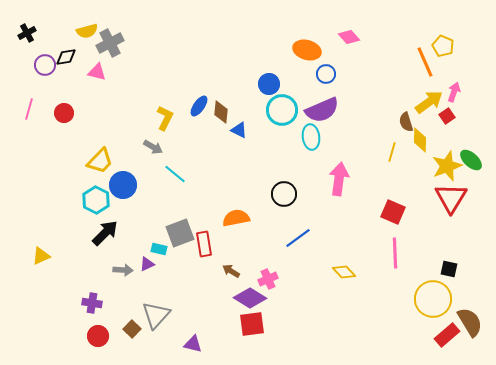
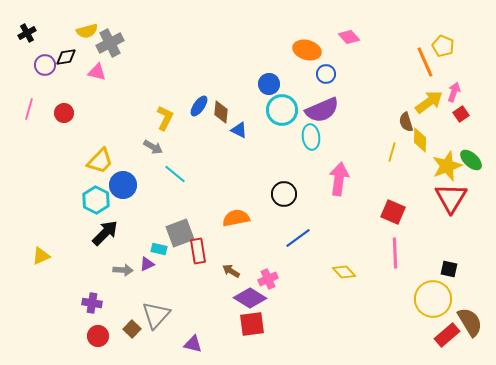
red square at (447, 116): moved 14 px right, 2 px up
red rectangle at (204, 244): moved 6 px left, 7 px down
